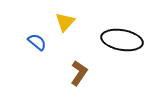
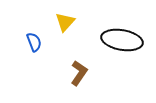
blue semicircle: moved 3 px left; rotated 30 degrees clockwise
